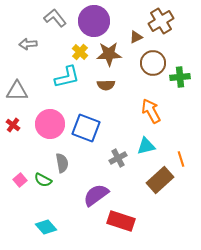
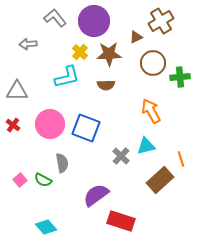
gray cross: moved 3 px right, 2 px up; rotated 18 degrees counterclockwise
